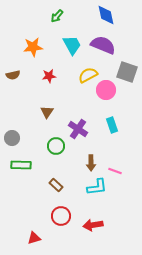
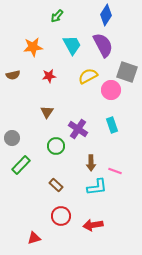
blue diamond: rotated 45 degrees clockwise
purple semicircle: rotated 40 degrees clockwise
yellow semicircle: moved 1 px down
pink circle: moved 5 px right
green rectangle: rotated 48 degrees counterclockwise
